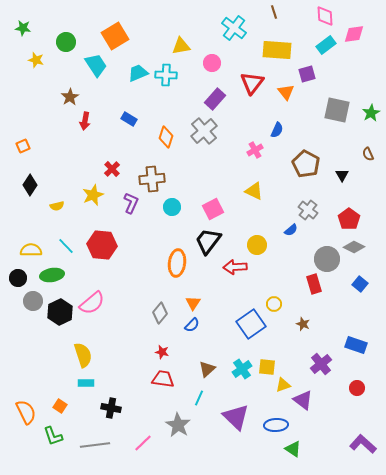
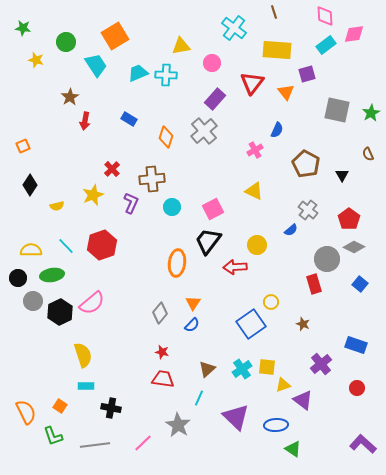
red hexagon at (102, 245): rotated 24 degrees counterclockwise
yellow circle at (274, 304): moved 3 px left, 2 px up
cyan rectangle at (86, 383): moved 3 px down
